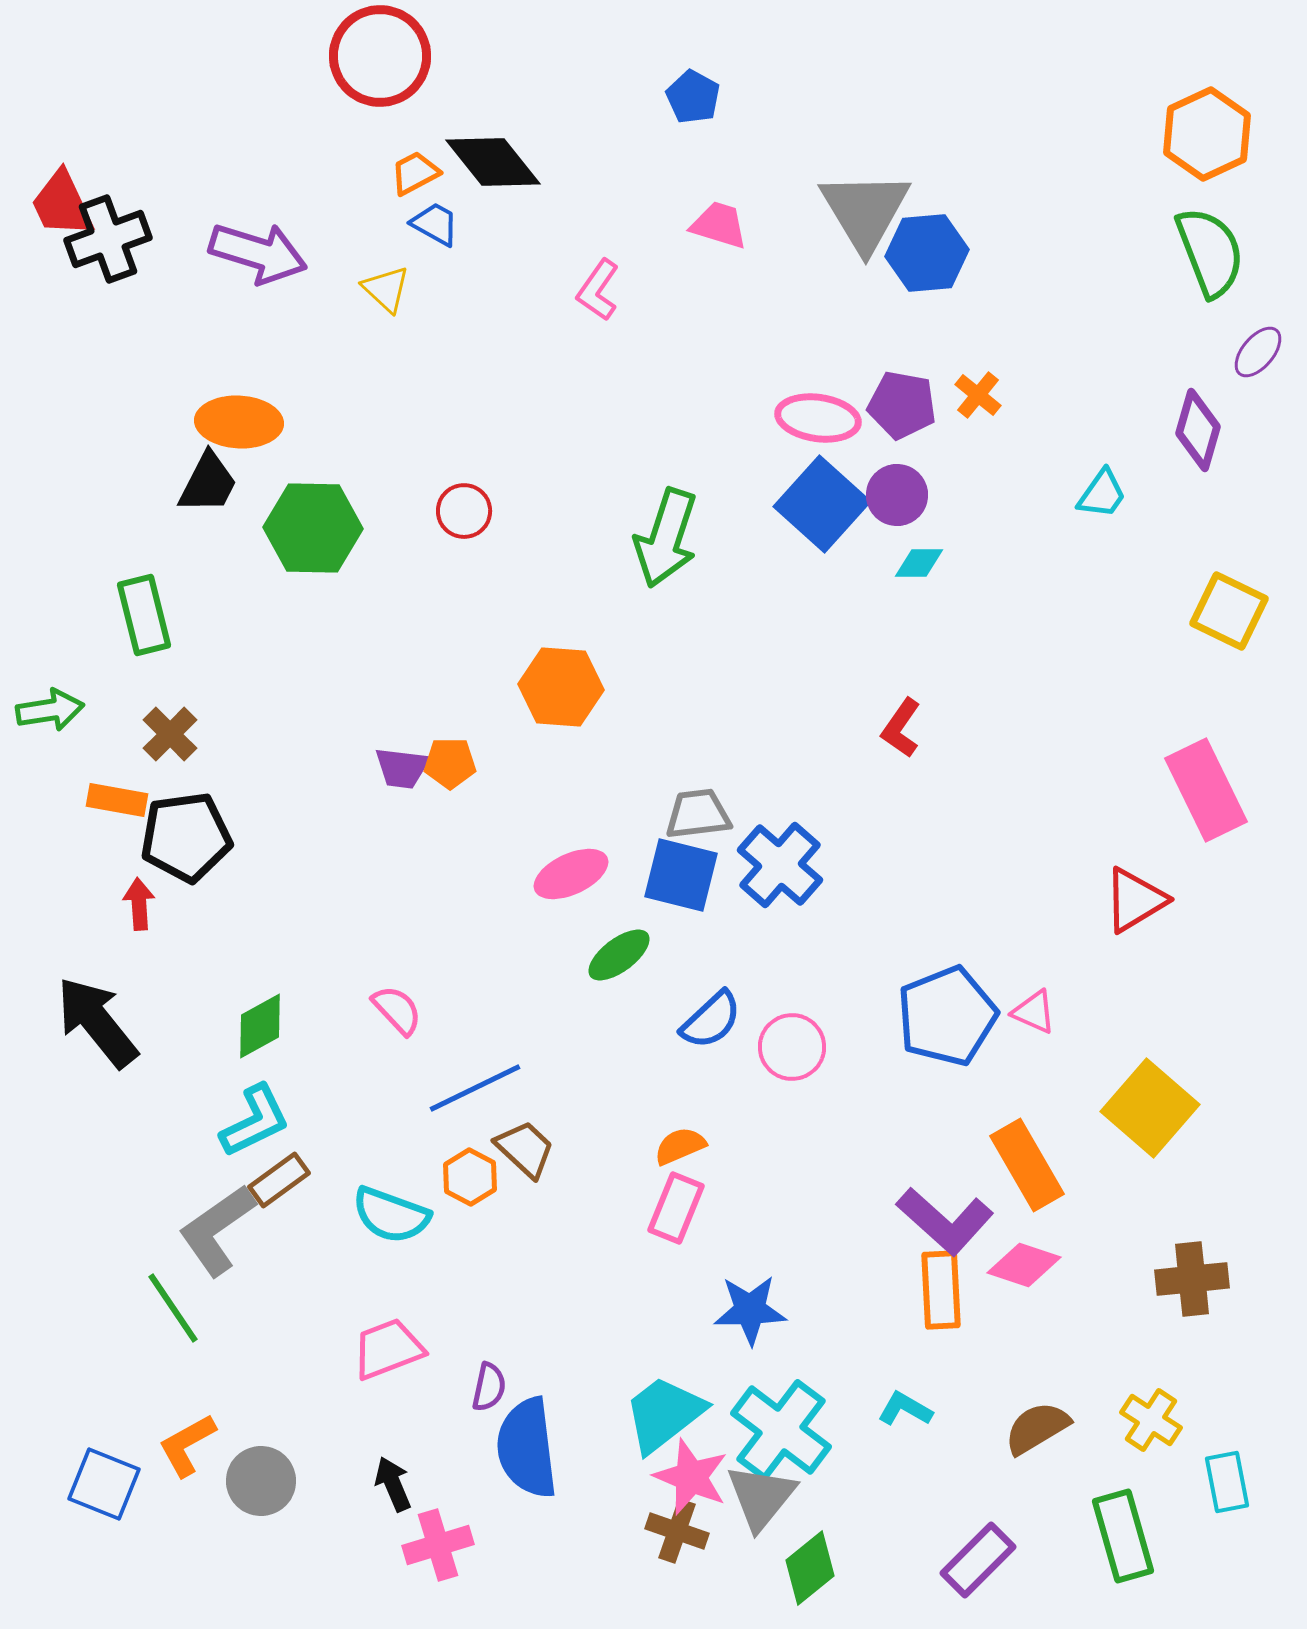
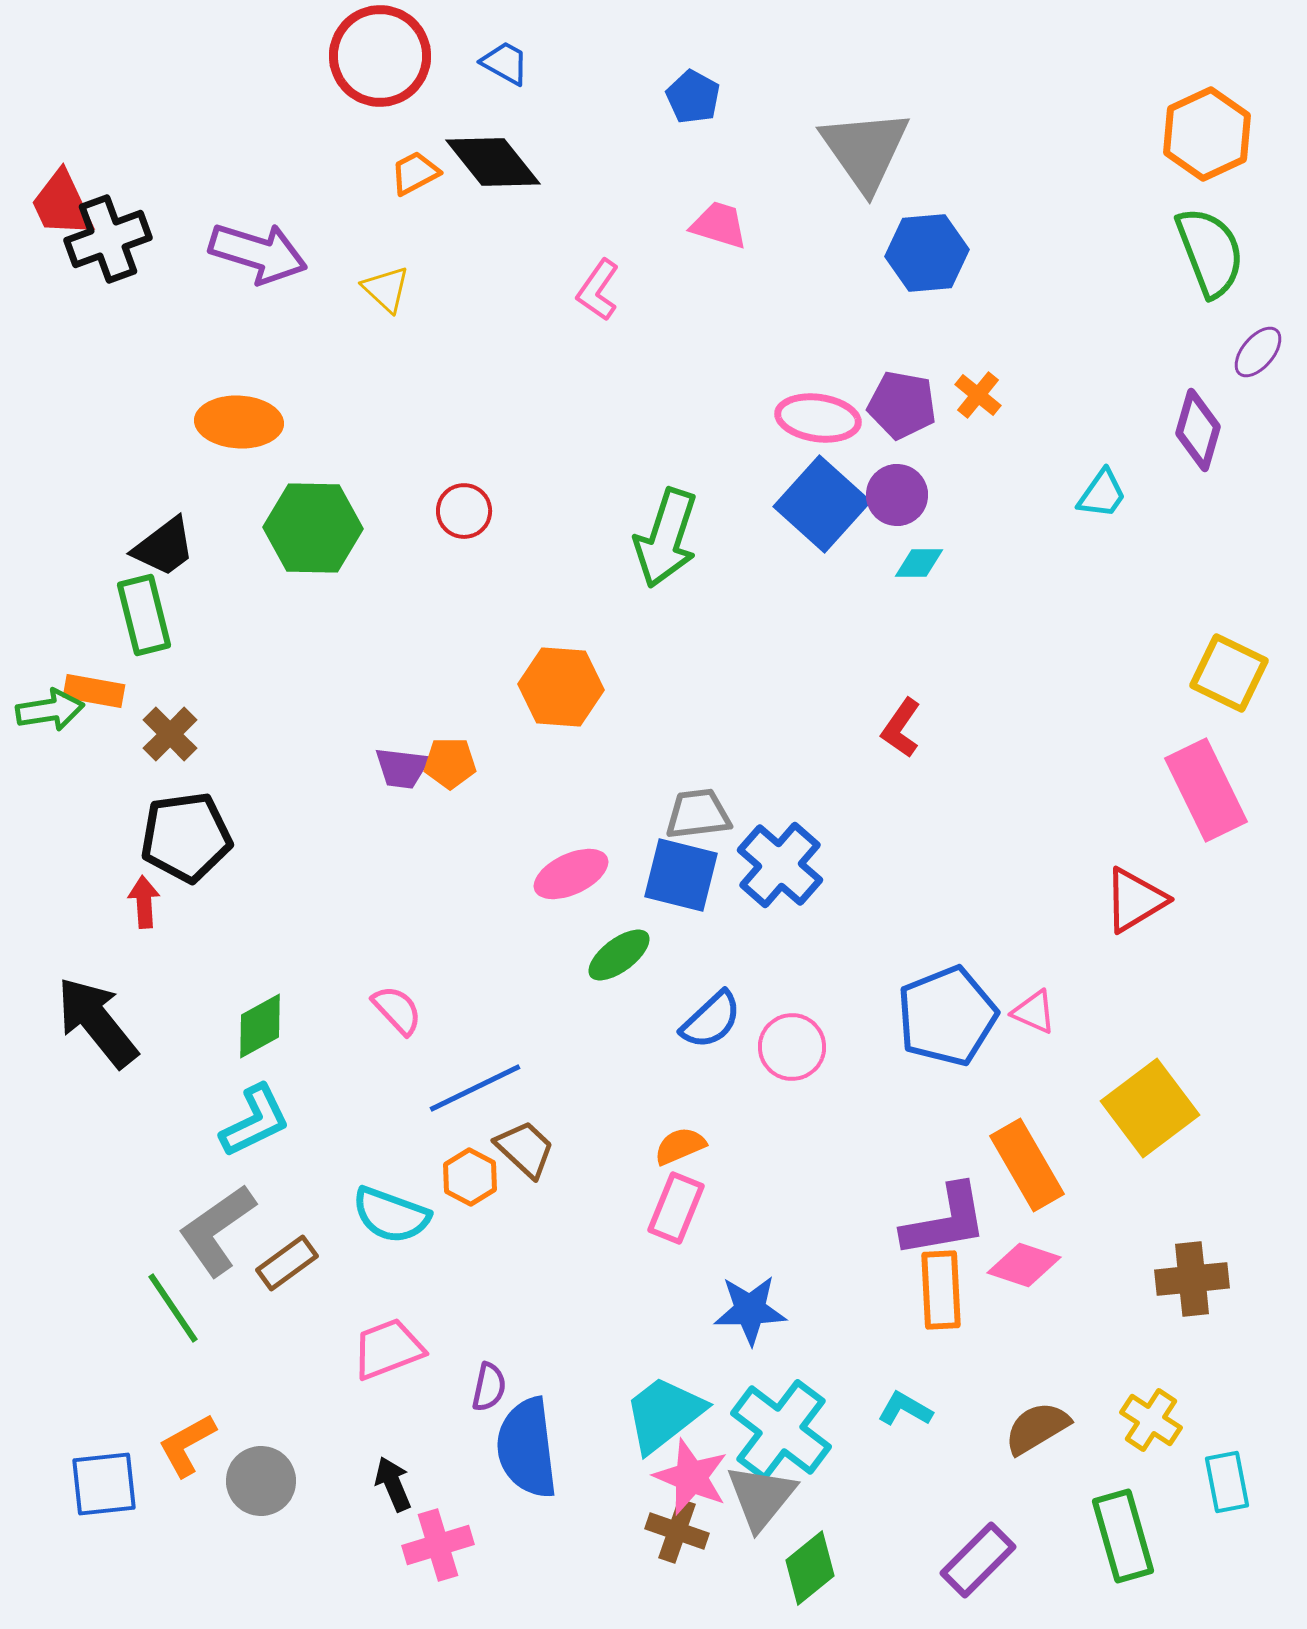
gray triangle at (865, 211): moved 61 px up; rotated 4 degrees counterclockwise
blue trapezoid at (435, 224): moved 70 px right, 161 px up
black trapezoid at (208, 483): moved 44 px left, 64 px down; rotated 26 degrees clockwise
yellow square at (1229, 611): moved 62 px down
orange rectangle at (117, 800): moved 23 px left, 109 px up
red arrow at (139, 904): moved 5 px right, 2 px up
yellow square at (1150, 1108): rotated 12 degrees clockwise
brown rectangle at (279, 1180): moved 8 px right, 83 px down
purple L-shape at (945, 1221): rotated 52 degrees counterclockwise
blue square at (104, 1484): rotated 28 degrees counterclockwise
